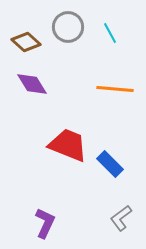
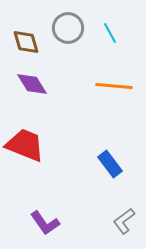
gray circle: moved 1 px down
brown diamond: rotated 32 degrees clockwise
orange line: moved 1 px left, 3 px up
red trapezoid: moved 43 px left
blue rectangle: rotated 8 degrees clockwise
gray L-shape: moved 3 px right, 3 px down
purple L-shape: rotated 120 degrees clockwise
